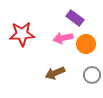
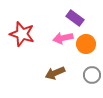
red star: rotated 20 degrees clockwise
